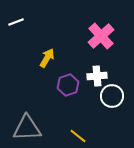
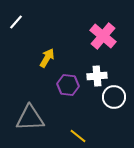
white line: rotated 28 degrees counterclockwise
pink cross: moved 2 px right; rotated 8 degrees counterclockwise
purple hexagon: rotated 25 degrees clockwise
white circle: moved 2 px right, 1 px down
gray triangle: moved 3 px right, 10 px up
